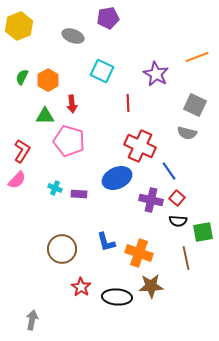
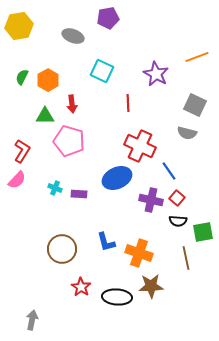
yellow hexagon: rotated 12 degrees clockwise
